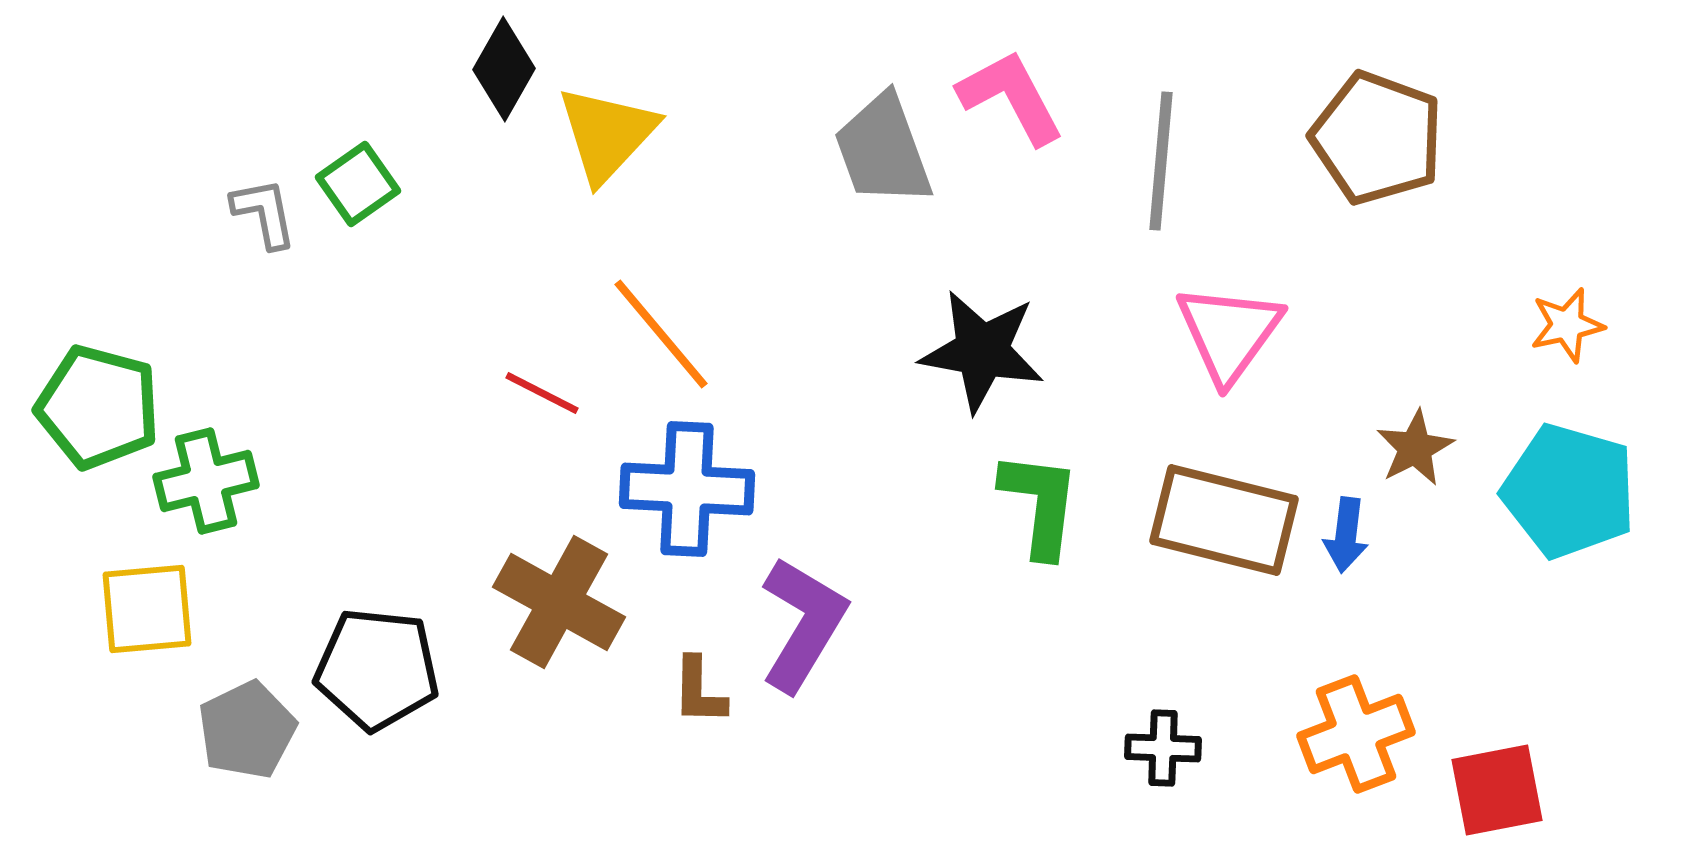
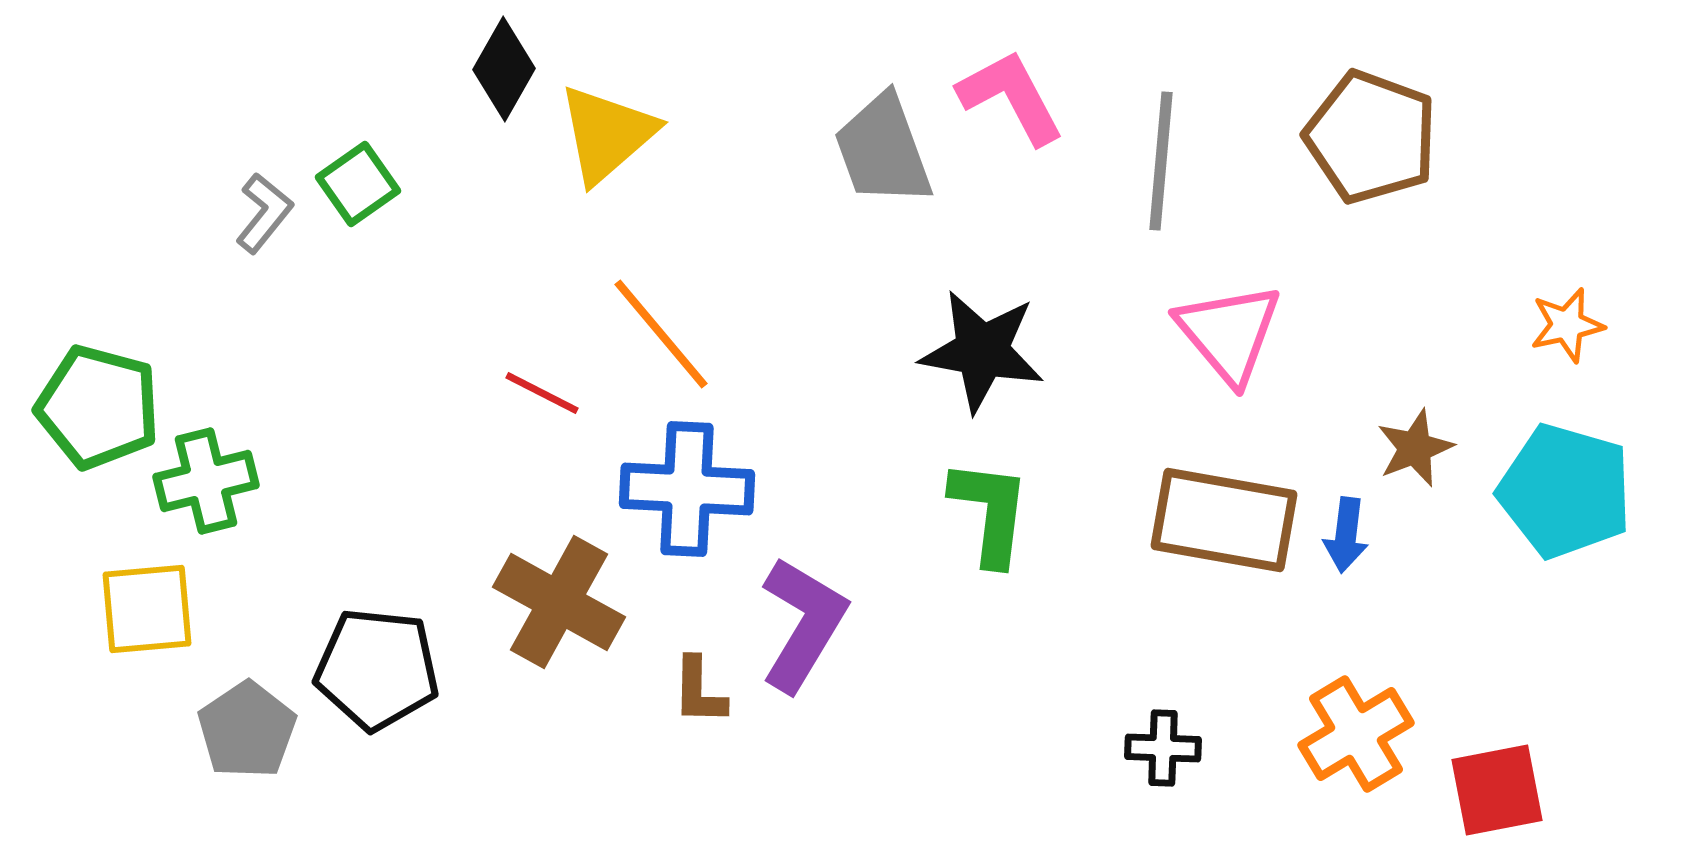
yellow triangle: rotated 6 degrees clockwise
brown pentagon: moved 6 px left, 1 px up
gray L-shape: rotated 50 degrees clockwise
pink triangle: rotated 16 degrees counterclockwise
brown star: rotated 6 degrees clockwise
cyan pentagon: moved 4 px left
green L-shape: moved 50 px left, 8 px down
brown rectangle: rotated 4 degrees counterclockwise
gray pentagon: rotated 8 degrees counterclockwise
orange cross: rotated 10 degrees counterclockwise
